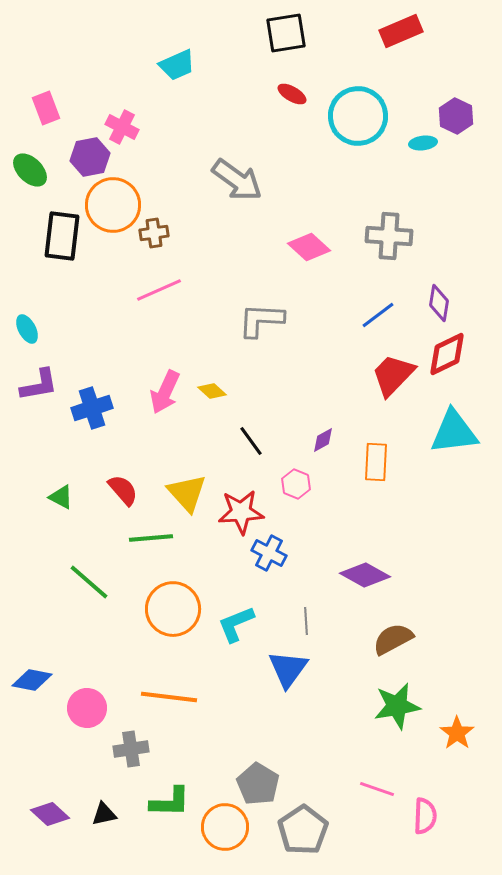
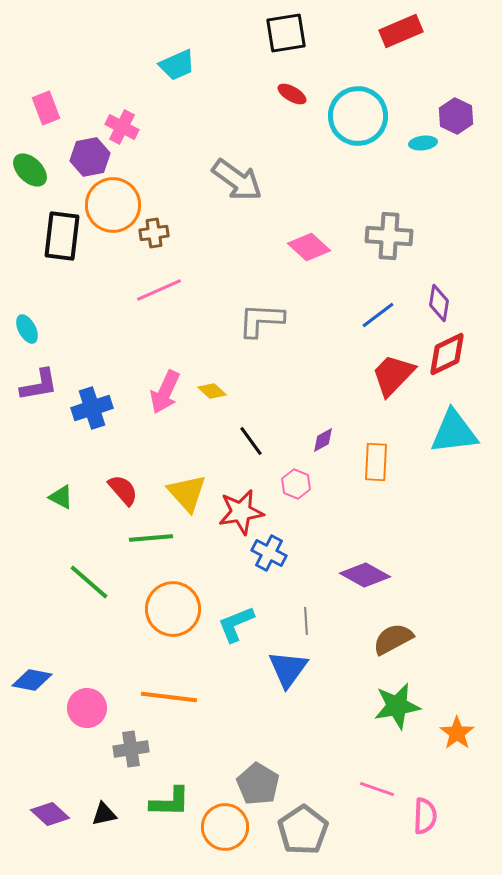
red star at (241, 512): rotated 6 degrees counterclockwise
